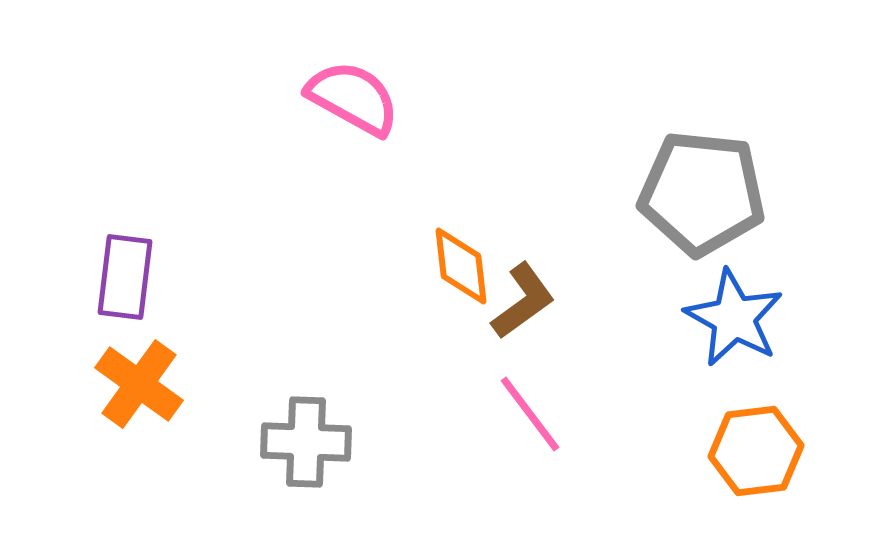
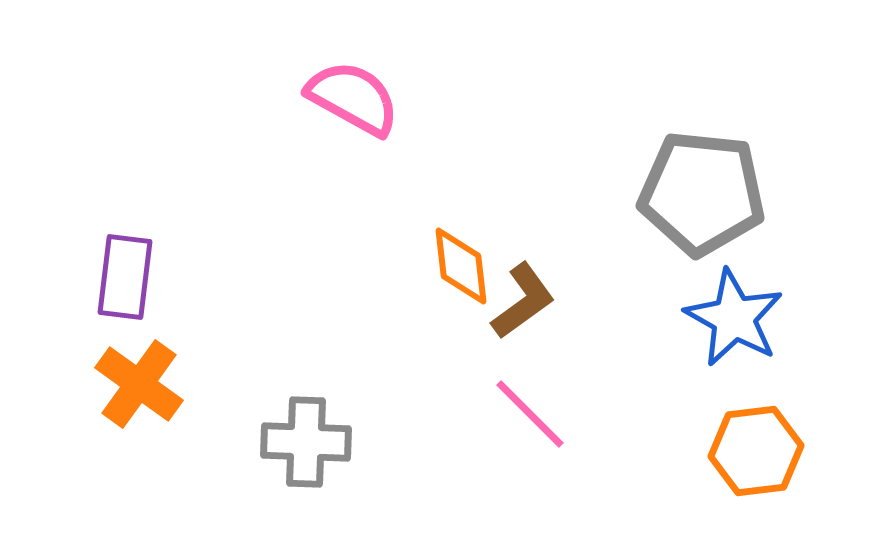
pink line: rotated 8 degrees counterclockwise
